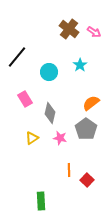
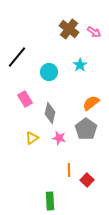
pink star: moved 1 px left
green rectangle: moved 9 px right
